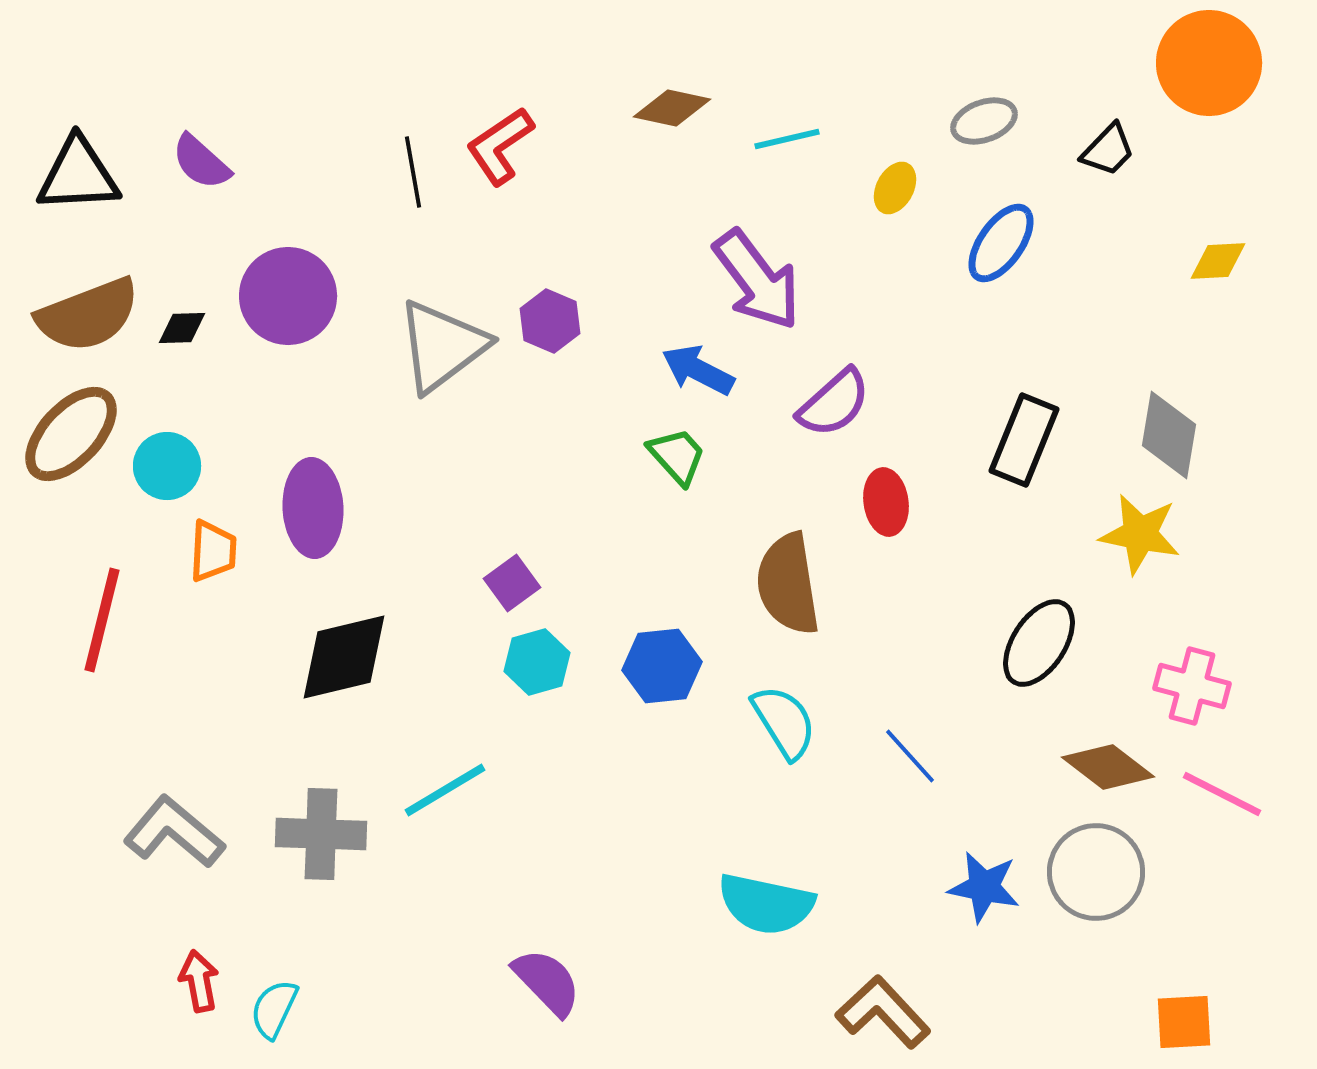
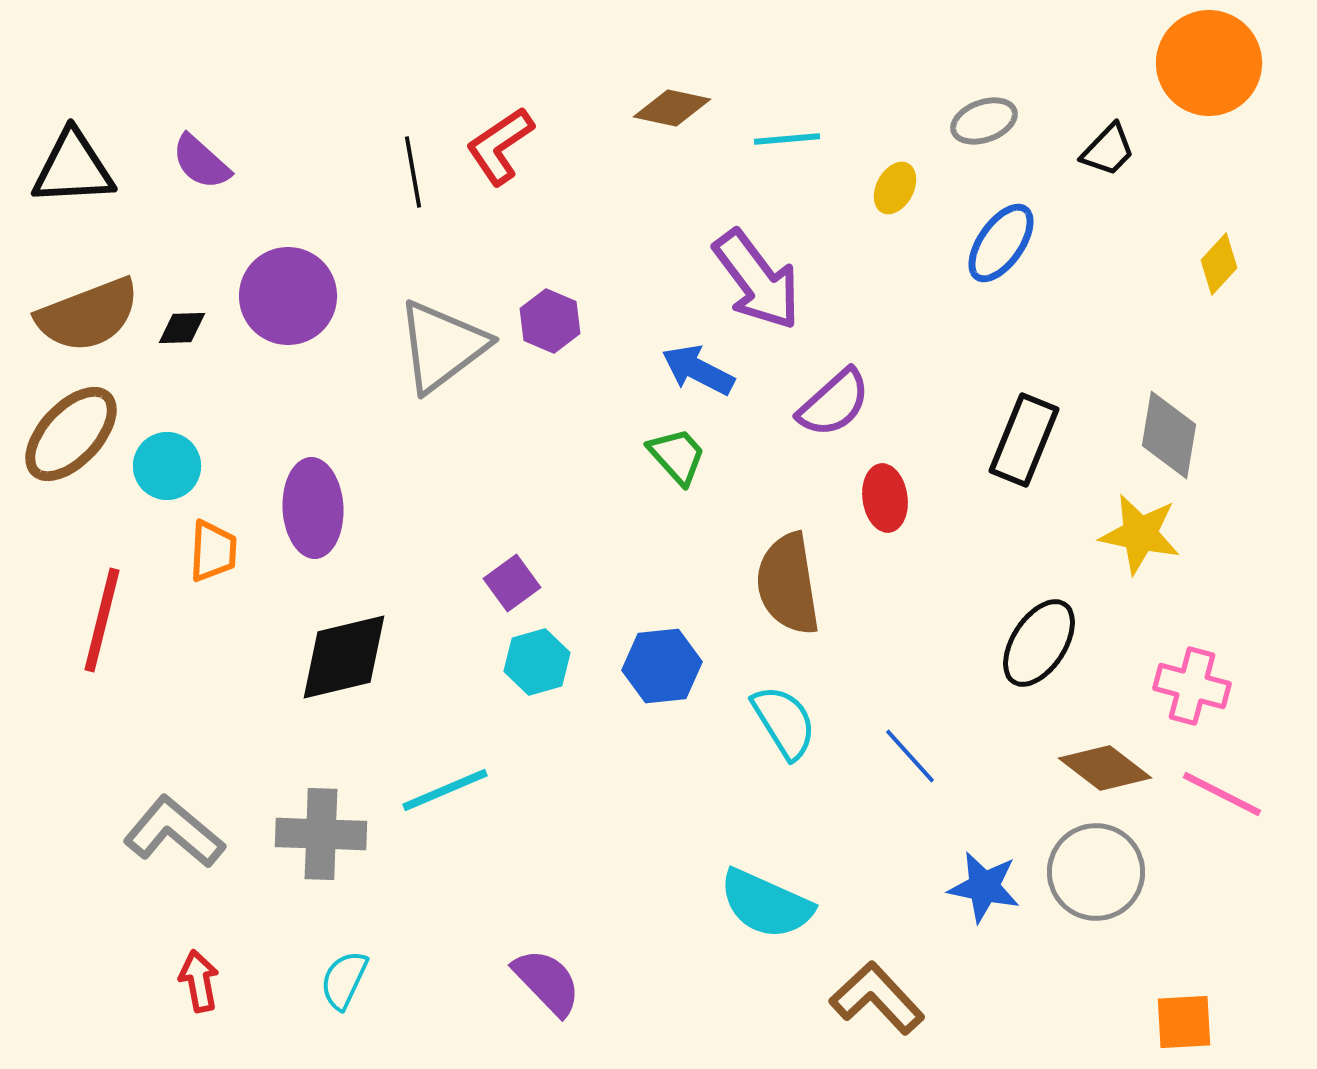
cyan line at (787, 139): rotated 8 degrees clockwise
black triangle at (78, 175): moved 5 px left, 7 px up
yellow diamond at (1218, 261): moved 1 px right, 3 px down; rotated 44 degrees counterclockwise
red ellipse at (886, 502): moved 1 px left, 4 px up
brown diamond at (1108, 767): moved 3 px left, 1 px down
cyan line at (445, 790): rotated 8 degrees clockwise
cyan semicircle at (766, 904): rotated 12 degrees clockwise
cyan semicircle at (274, 1009): moved 70 px right, 29 px up
brown L-shape at (883, 1012): moved 6 px left, 14 px up
